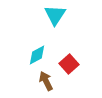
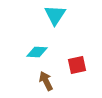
cyan diamond: moved 3 px up; rotated 30 degrees clockwise
red square: moved 8 px right, 1 px down; rotated 30 degrees clockwise
